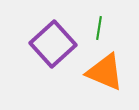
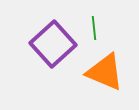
green line: moved 5 px left; rotated 15 degrees counterclockwise
